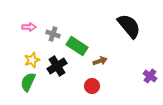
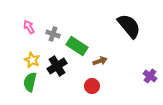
pink arrow: rotated 120 degrees counterclockwise
yellow star: rotated 28 degrees counterclockwise
green semicircle: moved 2 px right; rotated 12 degrees counterclockwise
